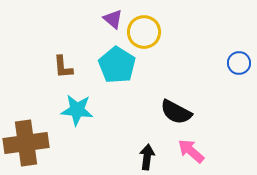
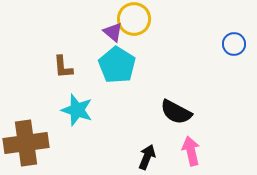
purple triangle: moved 13 px down
yellow circle: moved 10 px left, 13 px up
blue circle: moved 5 px left, 19 px up
cyan star: rotated 12 degrees clockwise
pink arrow: rotated 36 degrees clockwise
black arrow: rotated 15 degrees clockwise
